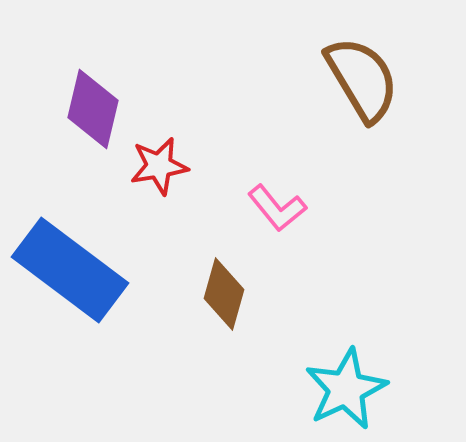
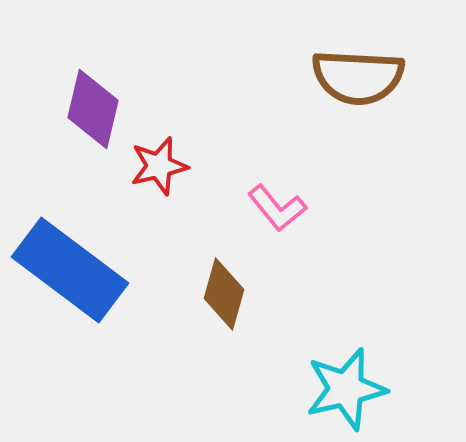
brown semicircle: moved 4 px left, 2 px up; rotated 124 degrees clockwise
red star: rotated 4 degrees counterclockwise
cyan star: rotated 12 degrees clockwise
